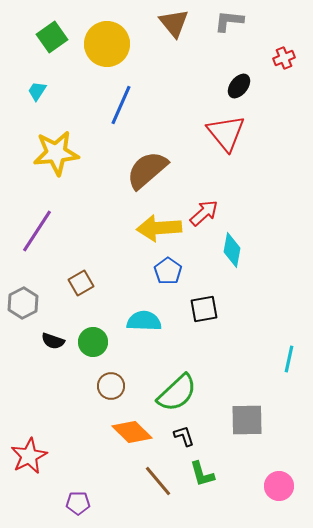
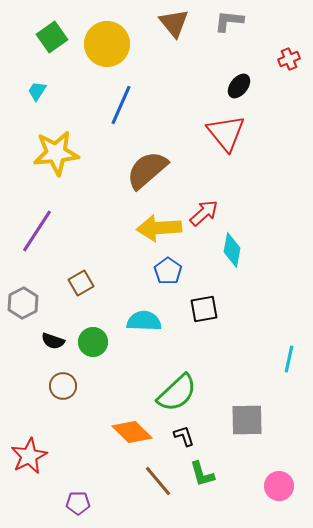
red cross: moved 5 px right, 1 px down
brown circle: moved 48 px left
